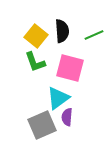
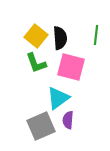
black semicircle: moved 2 px left, 7 px down
green line: moved 2 px right; rotated 60 degrees counterclockwise
green L-shape: moved 1 px right, 1 px down
pink square: moved 1 px right, 1 px up
purple semicircle: moved 1 px right, 3 px down
gray square: moved 1 px left, 1 px down
